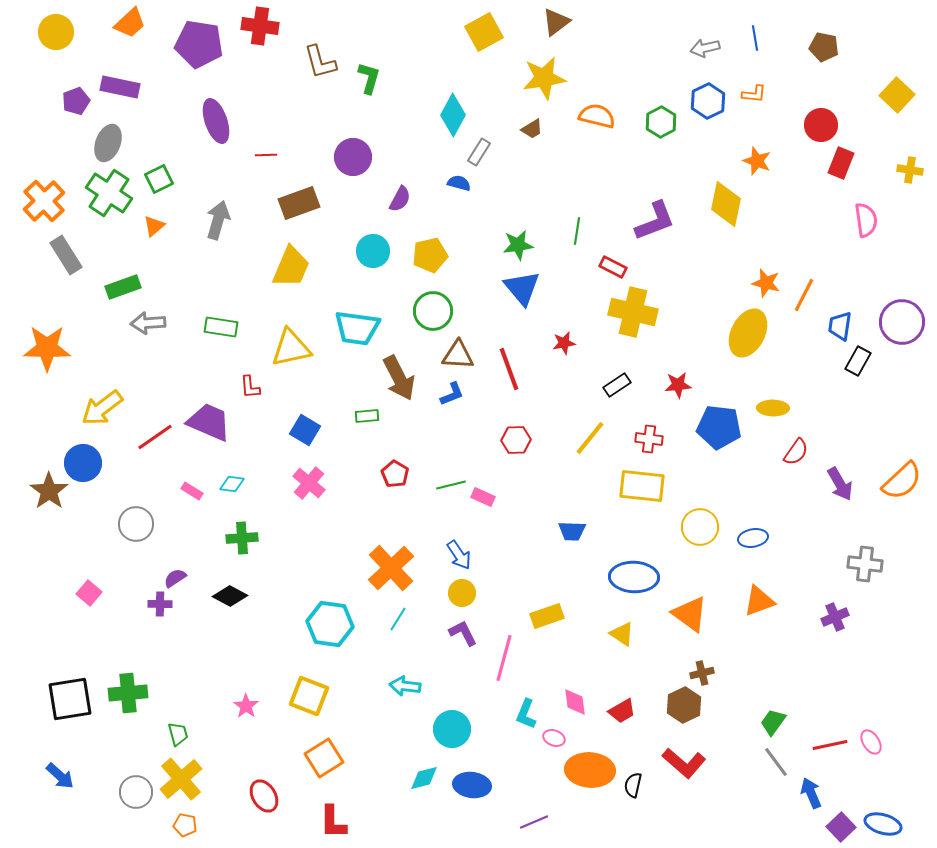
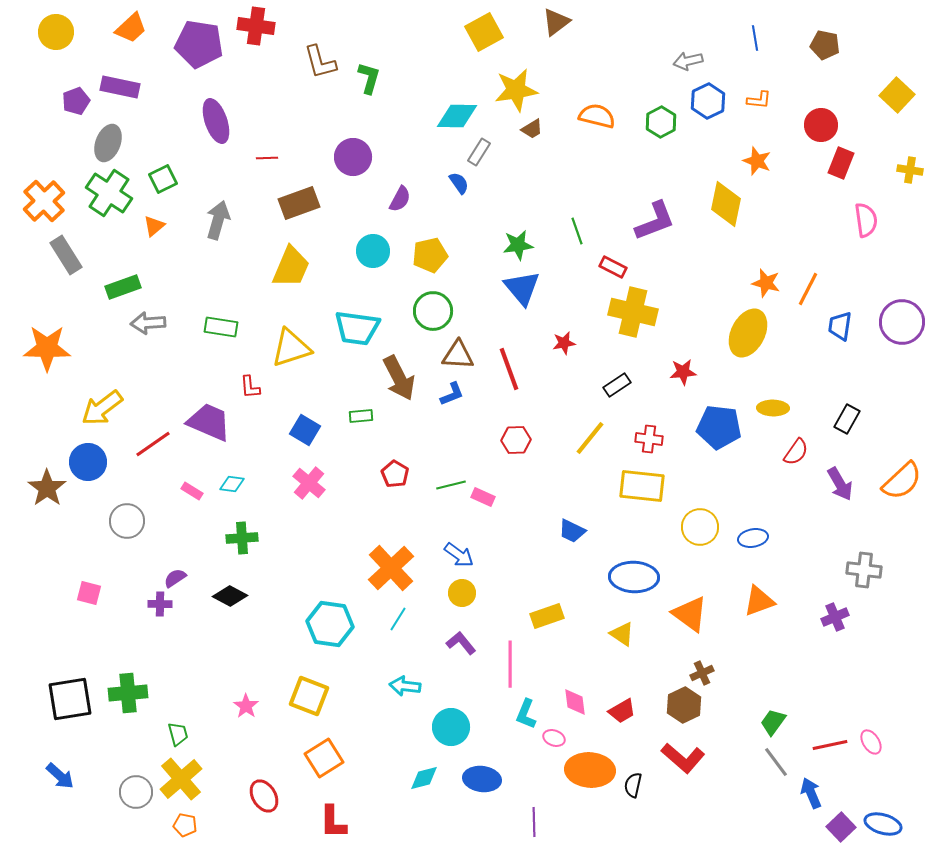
orange trapezoid at (130, 23): moved 1 px right, 5 px down
red cross at (260, 26): moved 4 px left
brown pentagon at (824, 47): moved 1 px right, 2 px up
gray arrow at (705, 48): moved 17 px left, 13 px down
yellow star at (544, 78): moved 28 px left, 12 px down
orange L-shape at (754, 94): moved 5 px right, 6 px down
cyan diamond at (453, 115): moved 4 px right, 1 px down; rotated 63 degrees clockwise
red line at (266, 155): moved 1 px right, 3 px down
green square at (159, 179): moved 4 px right
blue semicircle at (459, 183): rotated 40 degrees clockwise
green line at (577, 231): rotated 28 degrees counterclockwise
orange line at (804, 295): moved 4 px right, 6 px up
yellow triangle at (291, 348): rotated 6 degrees counterclockwise
black rectangle at (858, 361): moved 11 px left, 58 px down
red star at (678, 385): moved 5 px right, 13 px up
green rectangle at (367, 416): moved 6 px left
red line at (155, 437): moved 2 px left, 7 px down
blue circle at (83, 463): moved 5 px right, 1 px up
brown star at (49, 491): moved 2 px left, 3 px up
gray circle at (136, 524): moved 9 px left, 3 px up
blue trapezoid at (572, 531): rotated 24 degrees clockwise
blue arrow at (459, 555): rotated 20 degrees counterclockwise
gray cross at (865, 564): moved 1 px left, 6 px down
pink square at (89, 593): rotated 25 degrees counterclockwise
purple L-shape at (463, 633): moved 2 px left, 10 px down; rotated 12 degrees counterclockwise
pink line at (504, 658): moved 6 px right, 6 px down; rotated 15 degrees counterclockwise
brown cross at (702, 673): rotated 10 degrees counterclockwise
cyan circle at (452, 729): moved 1 px left, 2 px up
red L-shape at (684, 763): moved 1 px left, 5 px up
blue ellipse at (472, 785): moved 10 px right, 6 px up
purple line at (534, 822): rotated 68 degrees counterclockwise
